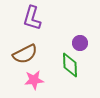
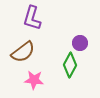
brown semicircle: moved 2 px left, 2 px up; rotated 10 degrees counterclockwise
green diamond: rotated 30 degrees clockwise
pink star: rotated 12 degrees clockwise
